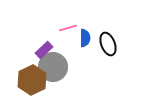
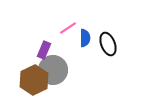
pink line: rotated 18 degrees counterclockwise
purple rectangle: rotated 24 degrees counterclockwise
gray circle: moved 3 px down
brown hexagon: moved 2 px right
